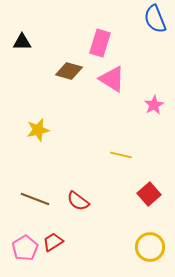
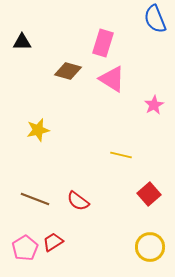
pink rectangle: moved 3 px right
brown diamond: moved 1 px left
